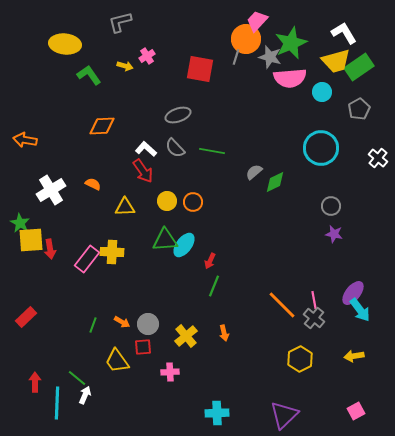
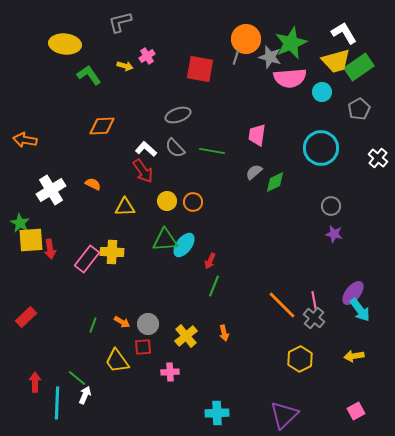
pink trapezoid at (257, 21): moved 114 px down; rotated 35 degrees counterclockwise
